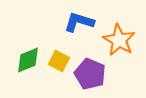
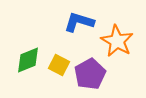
orange star: moved 2 px left, 1 px down
yellow square: moved 4 px down
purple pentagon: rotated 20 degrees clockwise
